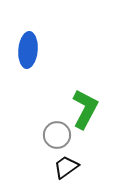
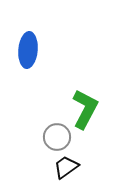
gray circle: moved 2 px down
